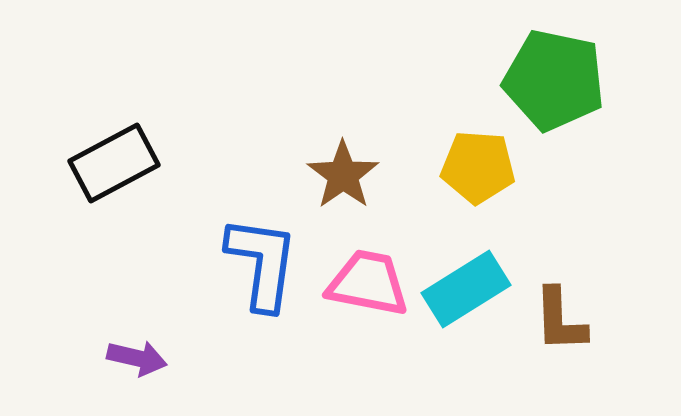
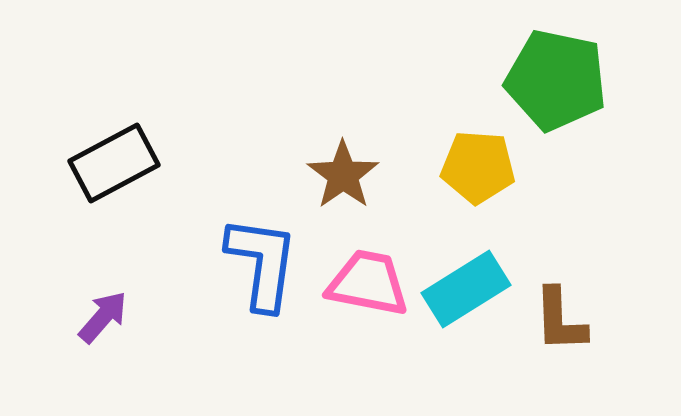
green pentagon: moved 2 px right
purple arrow: moved 34 px left, 41 px up; rotated 62 degrees counterclockwise
